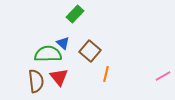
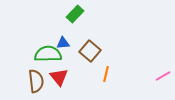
blue triangle: rotated 48 degrees counterclockwise
